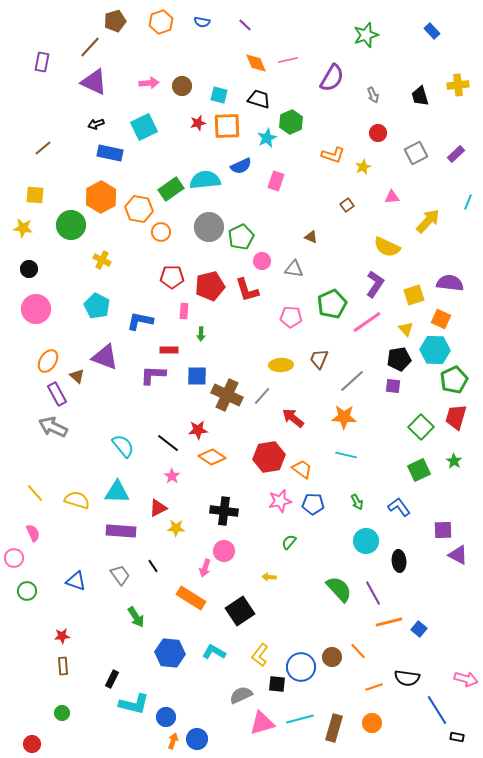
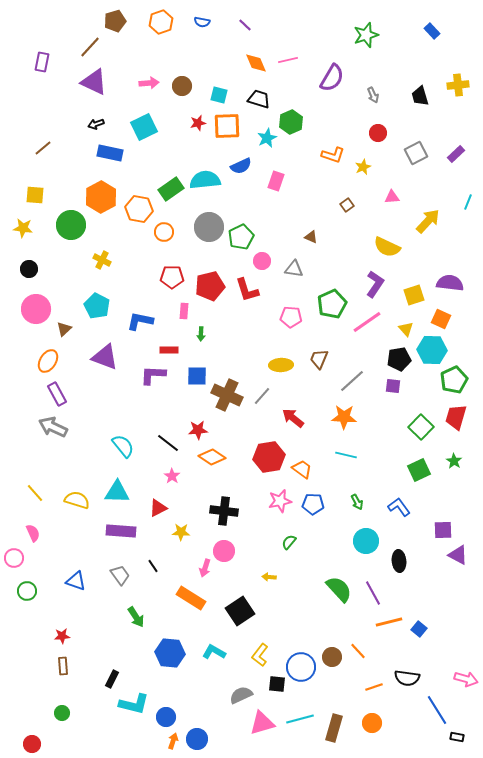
orange circle at (161, 232): moved 3 px right
cyan hexagon at (435, 350): moved 3 px left
brown triangle at (77, 376): moved 13 px left, 47 px up; rotated 35 degrees clockwise
yellow star at (176, 528): moved 5 px right, 4 px down
